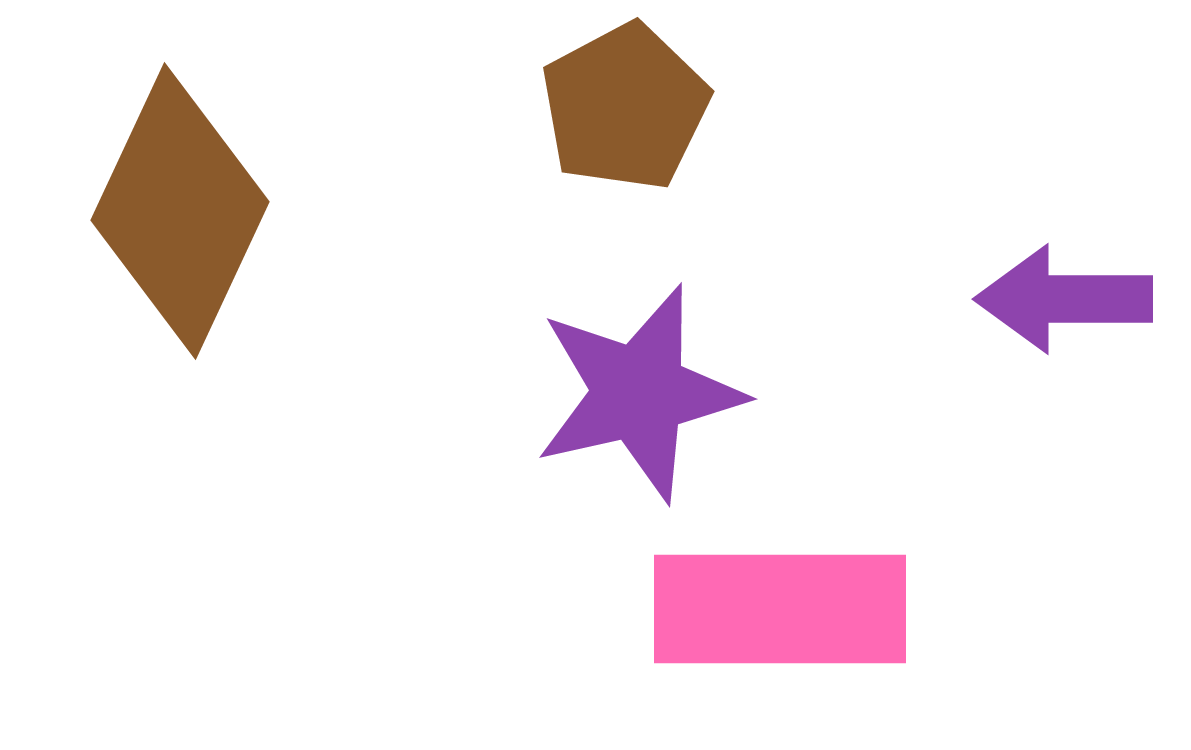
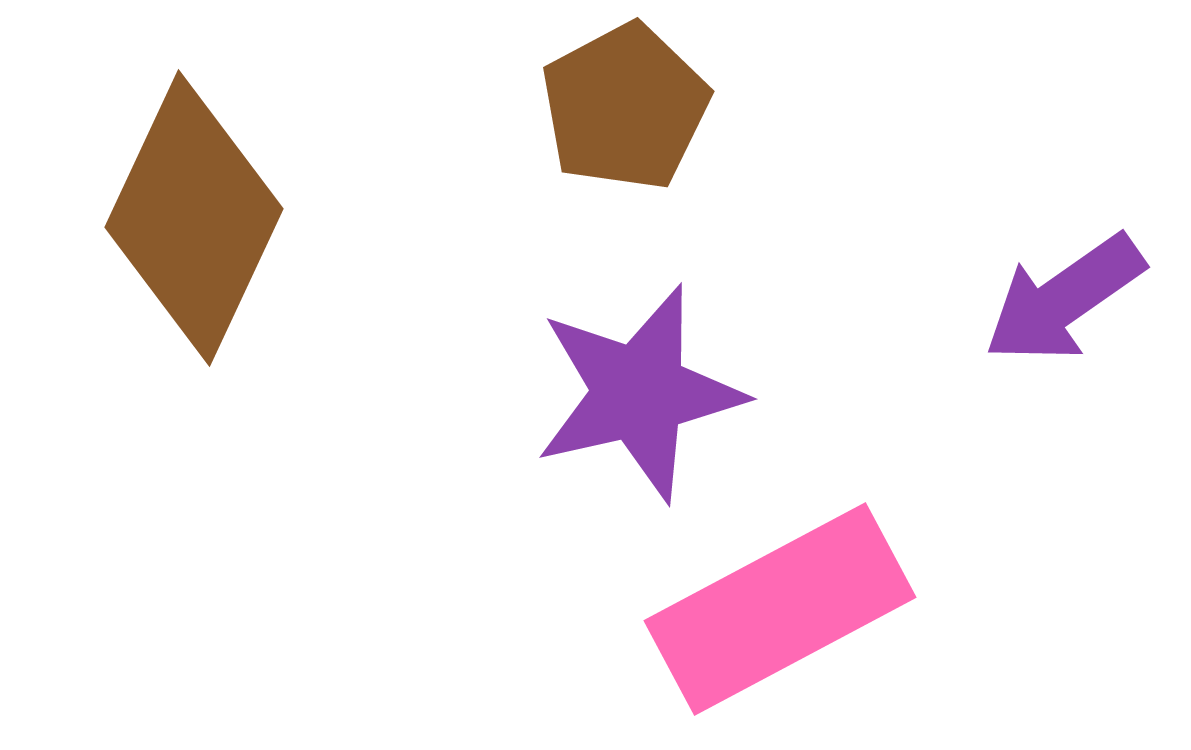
brown diamond: moved 14 px right, 7 px down
purple arrow: rotated 35 degrees counterclockwise
pink rectangle: rotated 28 degrees counterclockwise
